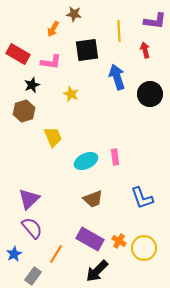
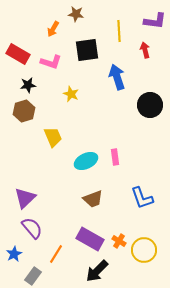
brown star: moved 2 px right
pink L-shape: rotated 10 degrees clockwise
black star: moved 4 px left; rotated 14 degrees clockwise
black circle: moved 11 px down
purple triangle: moved 4 px left, 1 px up
yellow circle: moved 2 px down
